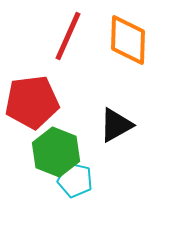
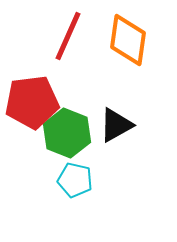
orange diamond: rotated 6 degrees clockwise
green hexagon: moved 11 px right, 19 px up
